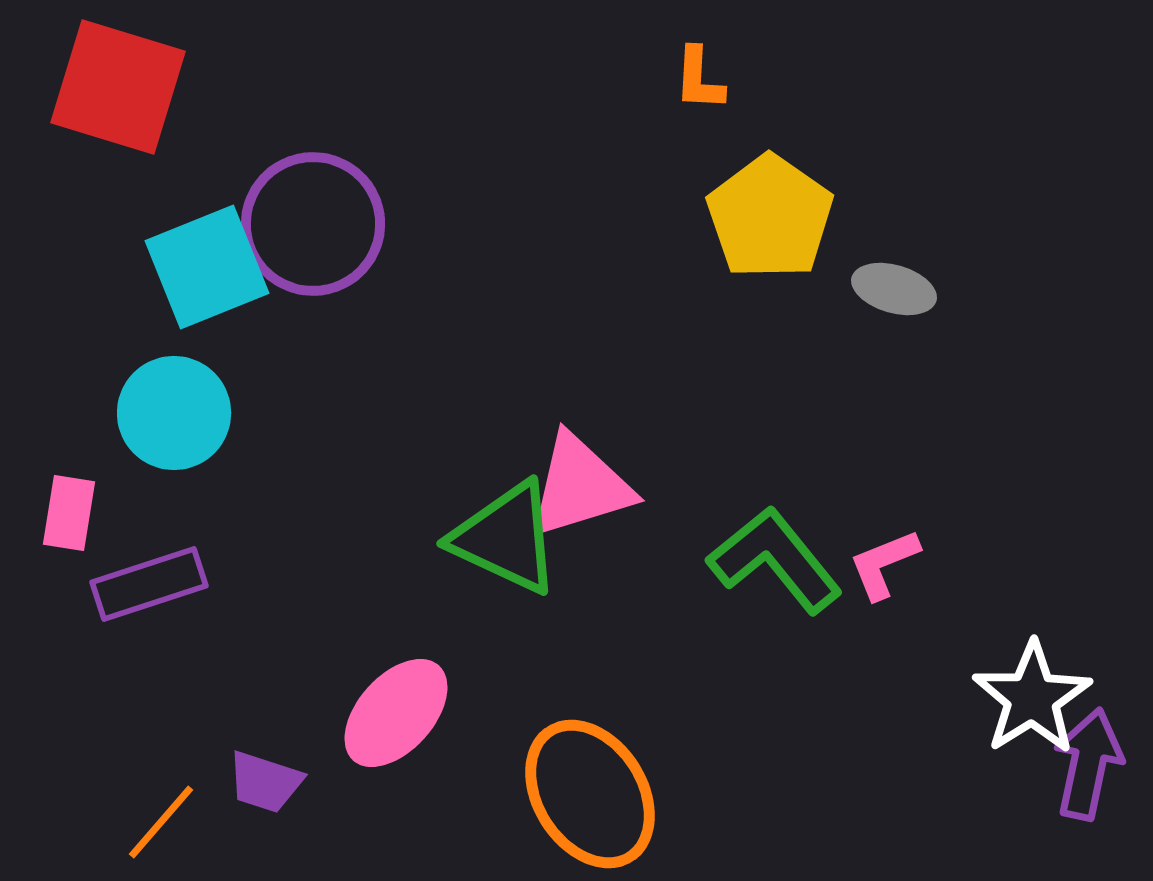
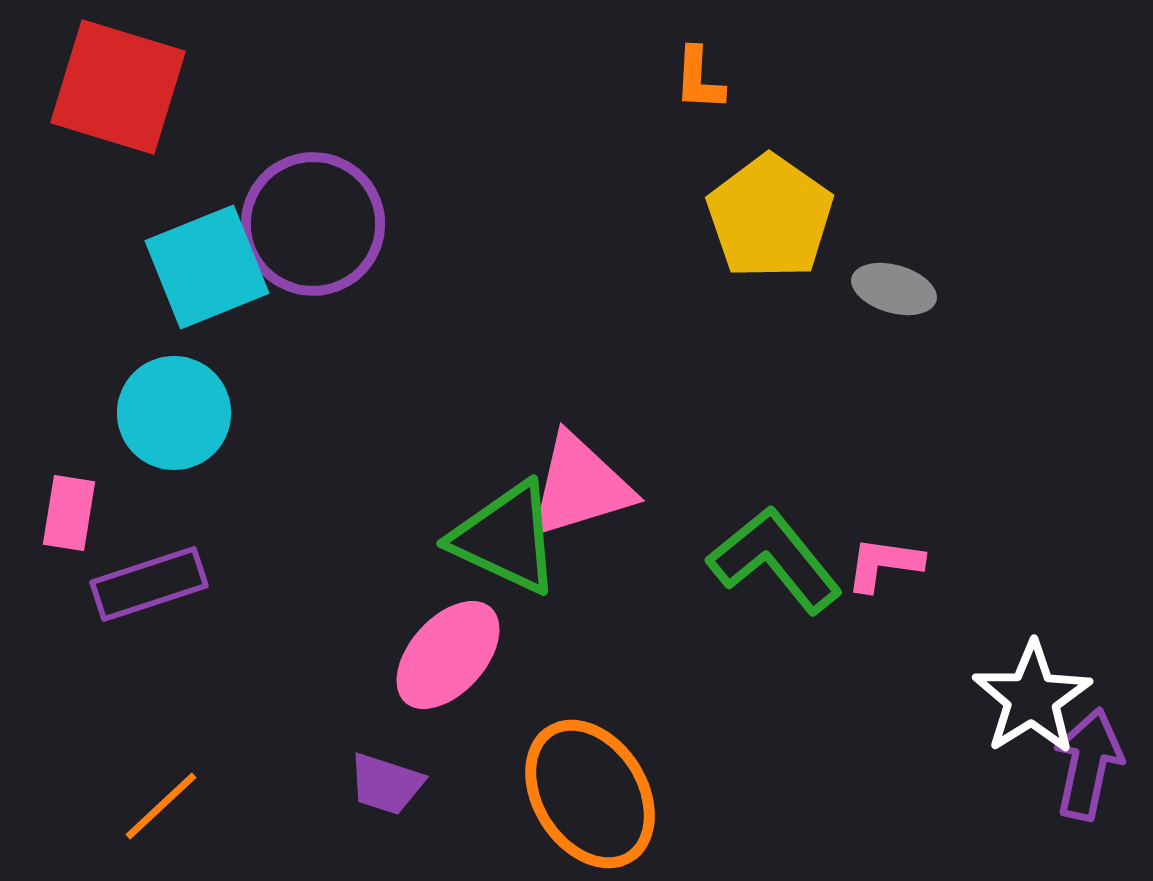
pink L-shape: rotated 30 degrees clockwise
pink ellipse: moved 52 px right, 58 px up
purple trapezoid: moved 121 px right, 2 px down
orange line: moved 16 px up; rotated 6 degrees clockwise
